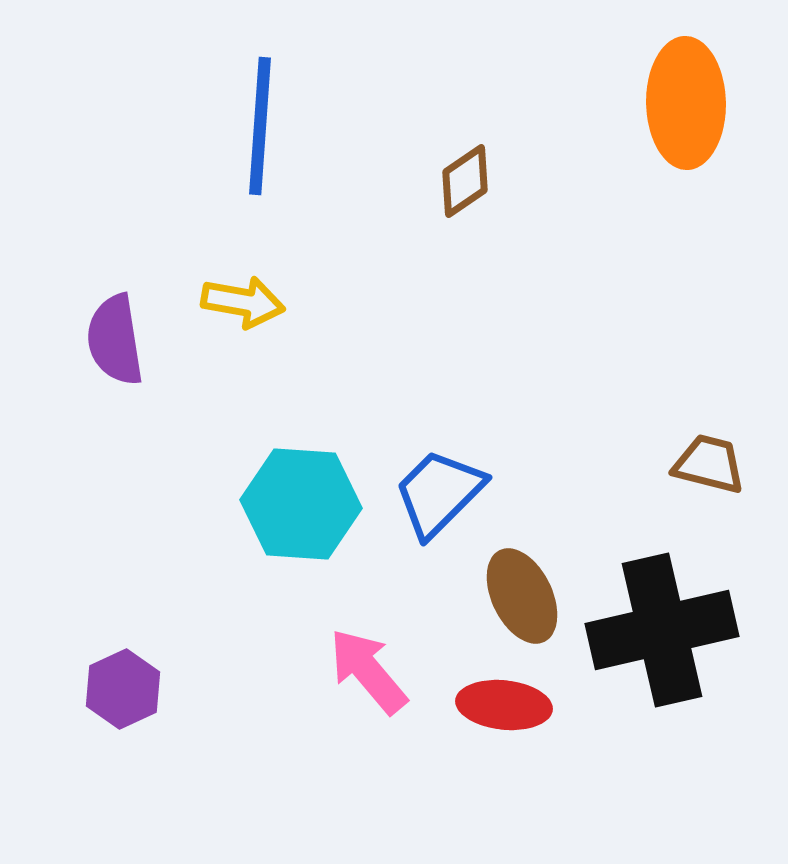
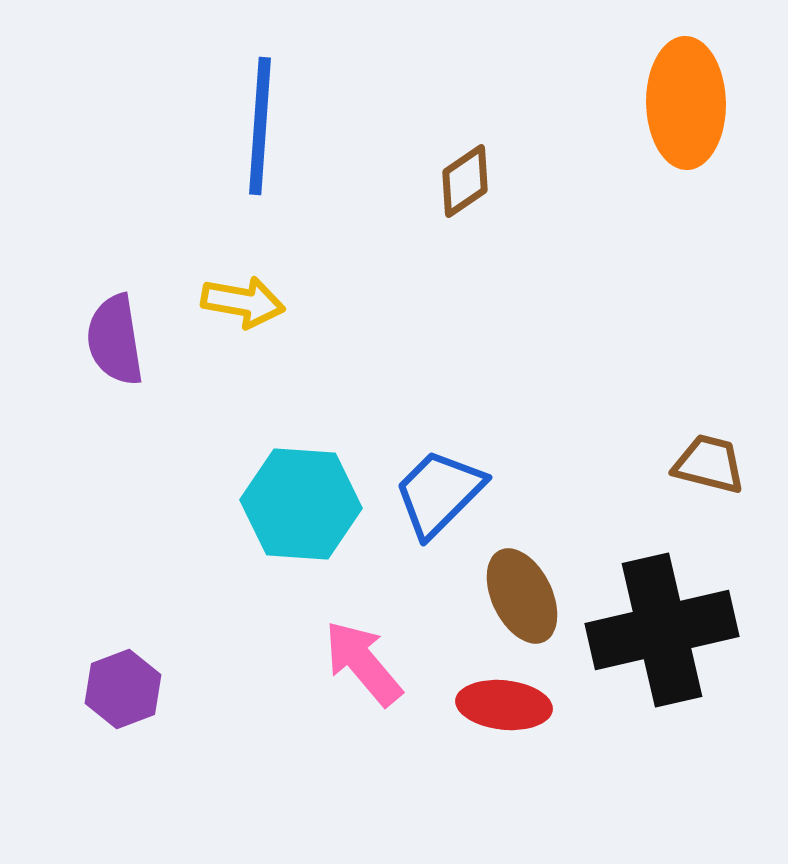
pink arrow: moved 5 px left, 8 px up
purple hexagon: rotated 4 degrees clockwise
